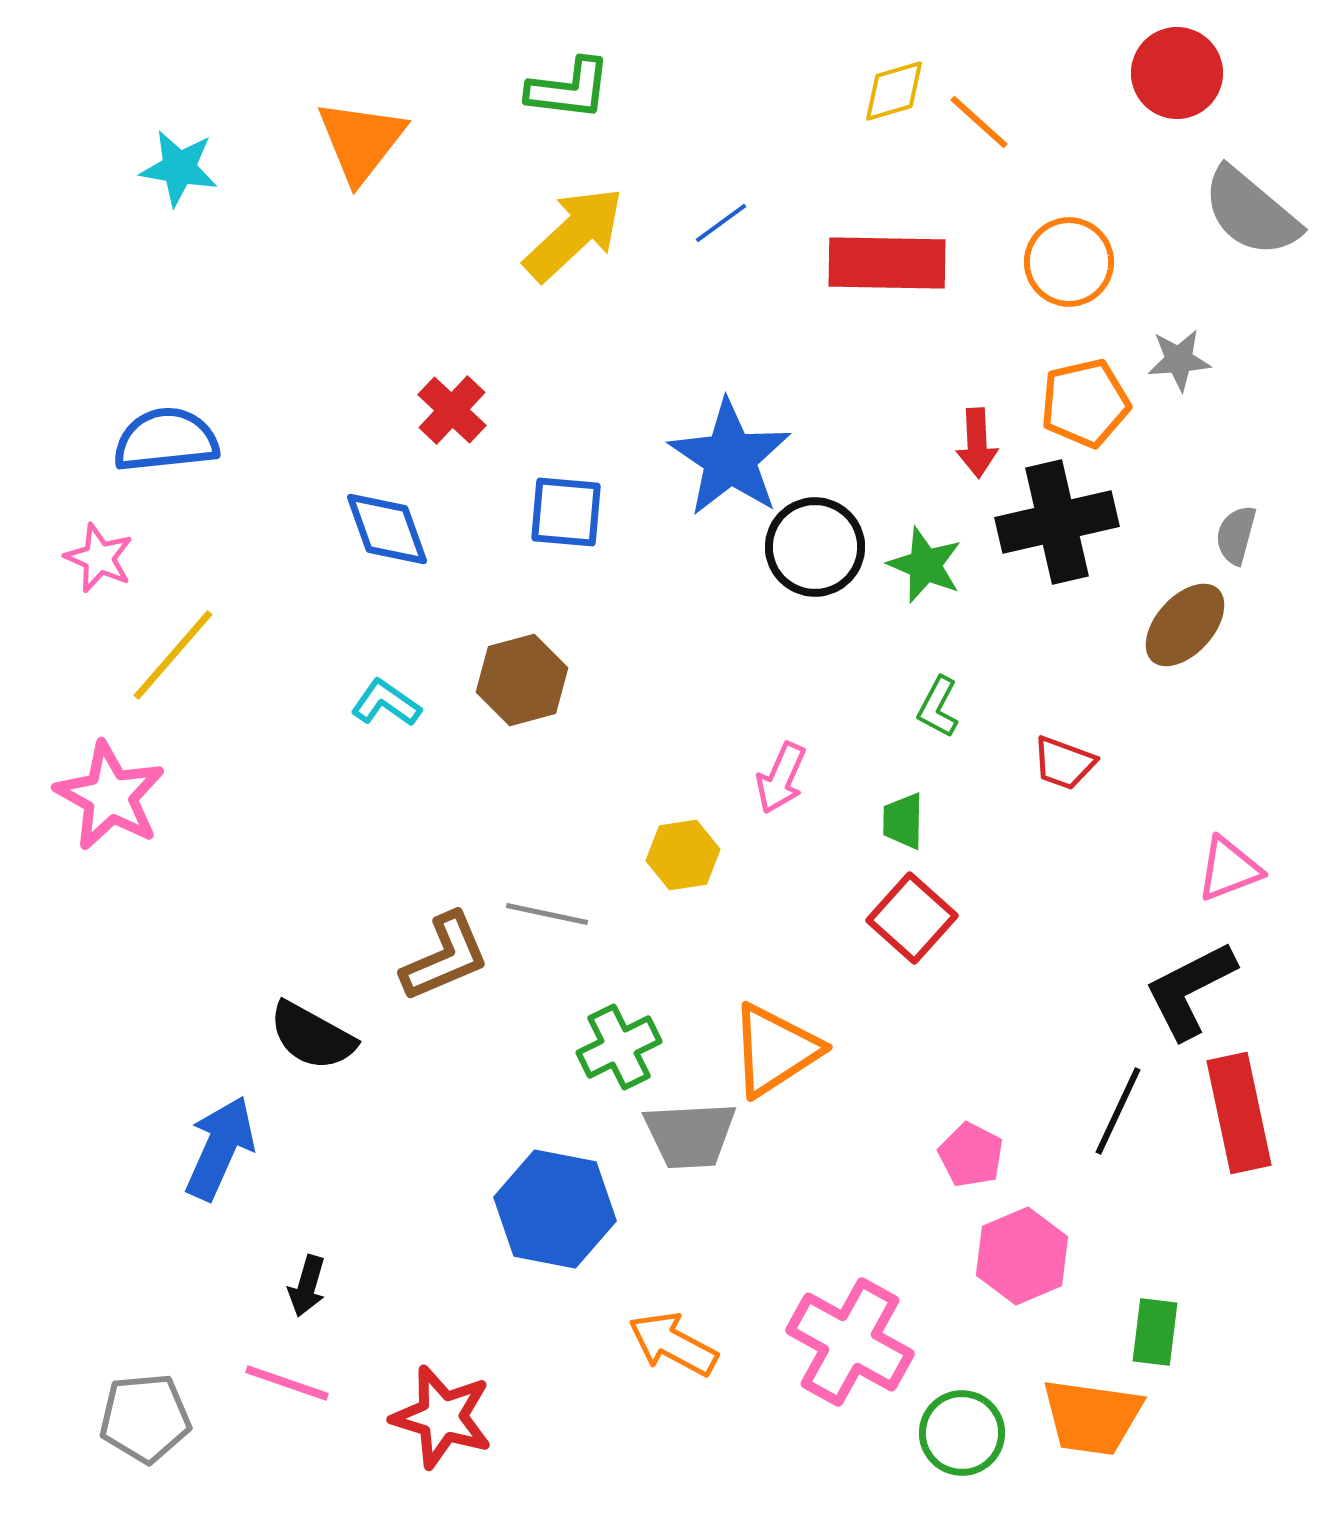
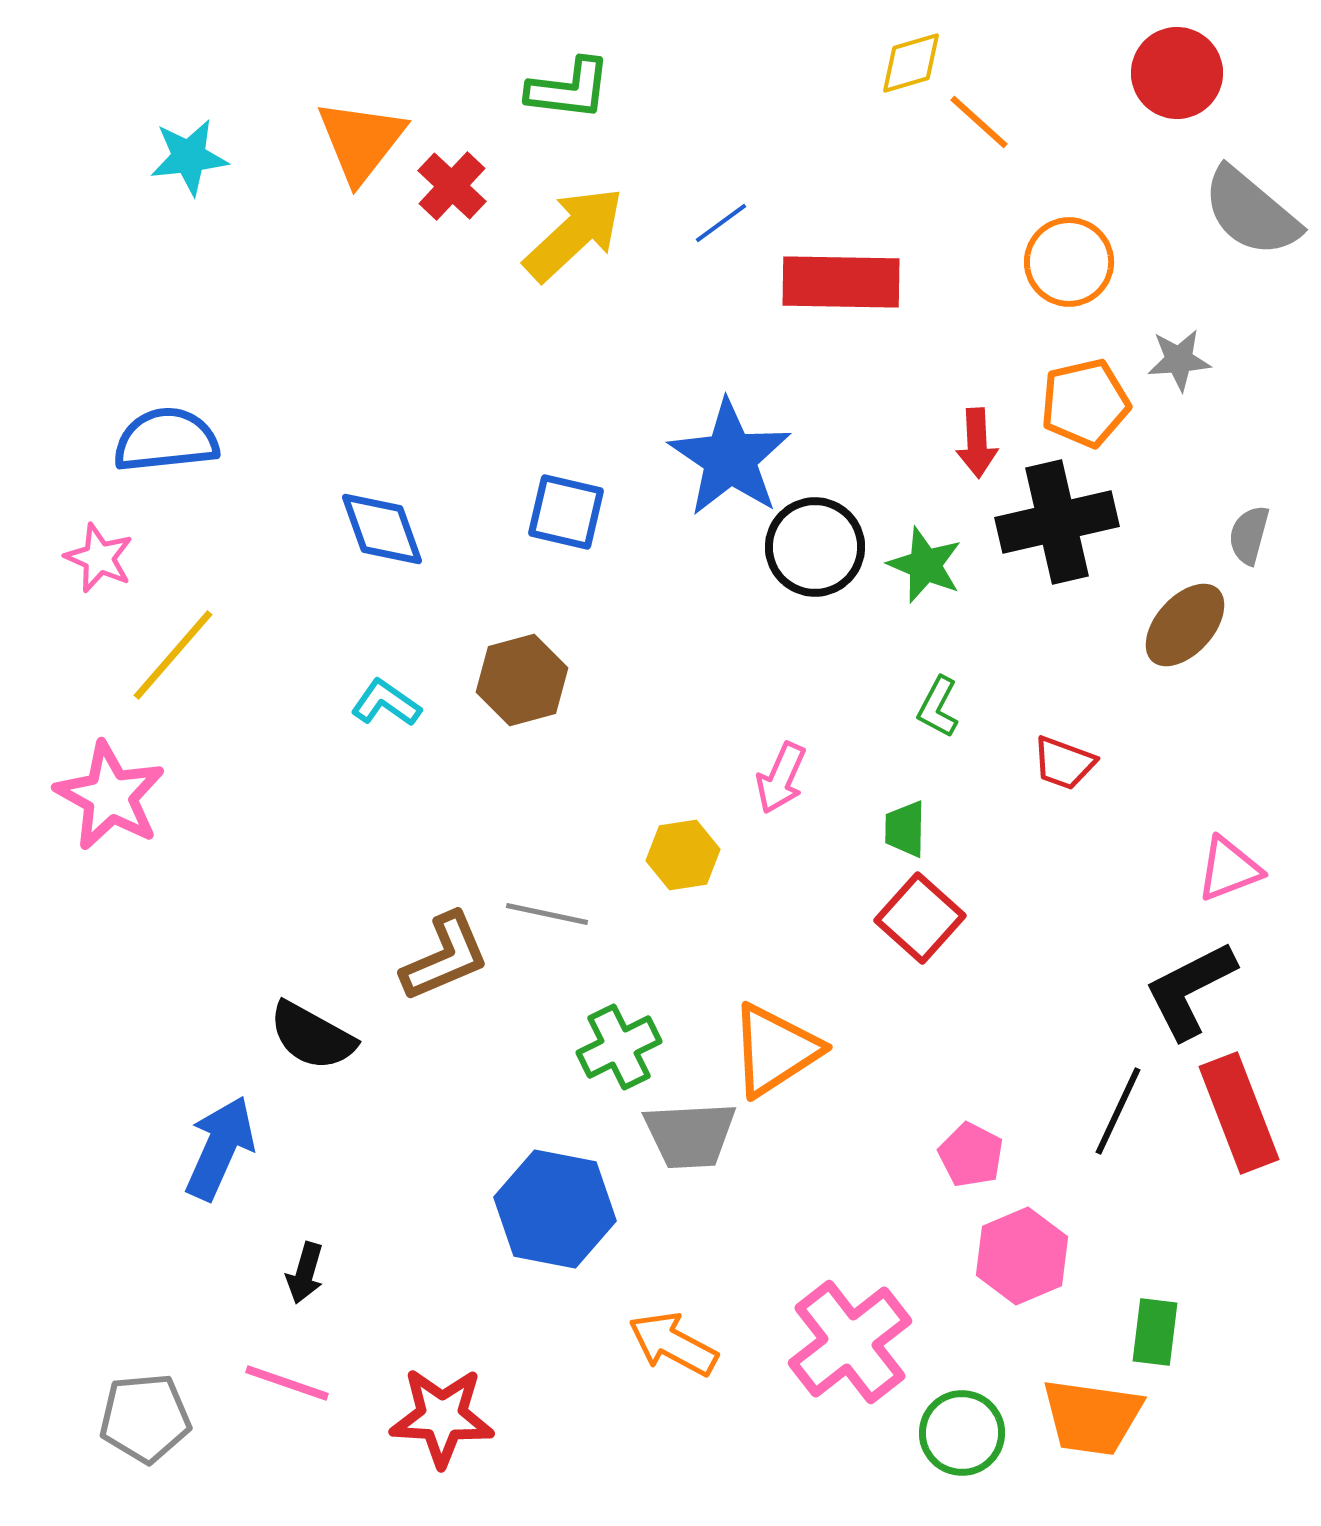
yellow diamond at (894, 91): moved 17 px right, 28 px up
cyan star at (179, 168): moved 10 px right, 11 px up; rotated 16 degrees counterclockwise
red rectangle at (887, 263): moved 46 px left, 19 px down
red cross at (452, 410): moved 224 px up
blue square at (566, 512): rotated 8 degrees clockwise
blue diamond at (387, 529): moved 5 px left
gray semicircle at (1236, 535): moved 13 px right
green trapezoid at (903, 821): moved 2 px right, 8 px down
red square at (912, 918): moved 8 px right
red rectangle at (1239, 1113): rotated 9 degrees counterclockwise
black arrow at (307, 1286): moved 2 px left, 13 px up
pink cross at (850, 1342): rotated 23 degrees clockwise
red star at (442, 1417): rotated 14 degrees counterclockwise
